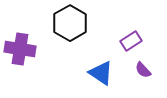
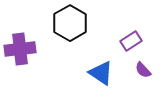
purple cross: rotated 16 degrees counterclockwise
